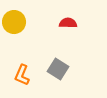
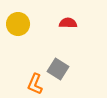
yellow circle: moved 4 px right, 2 px down
orange L-shape: moved 13 px right, 9 px down
